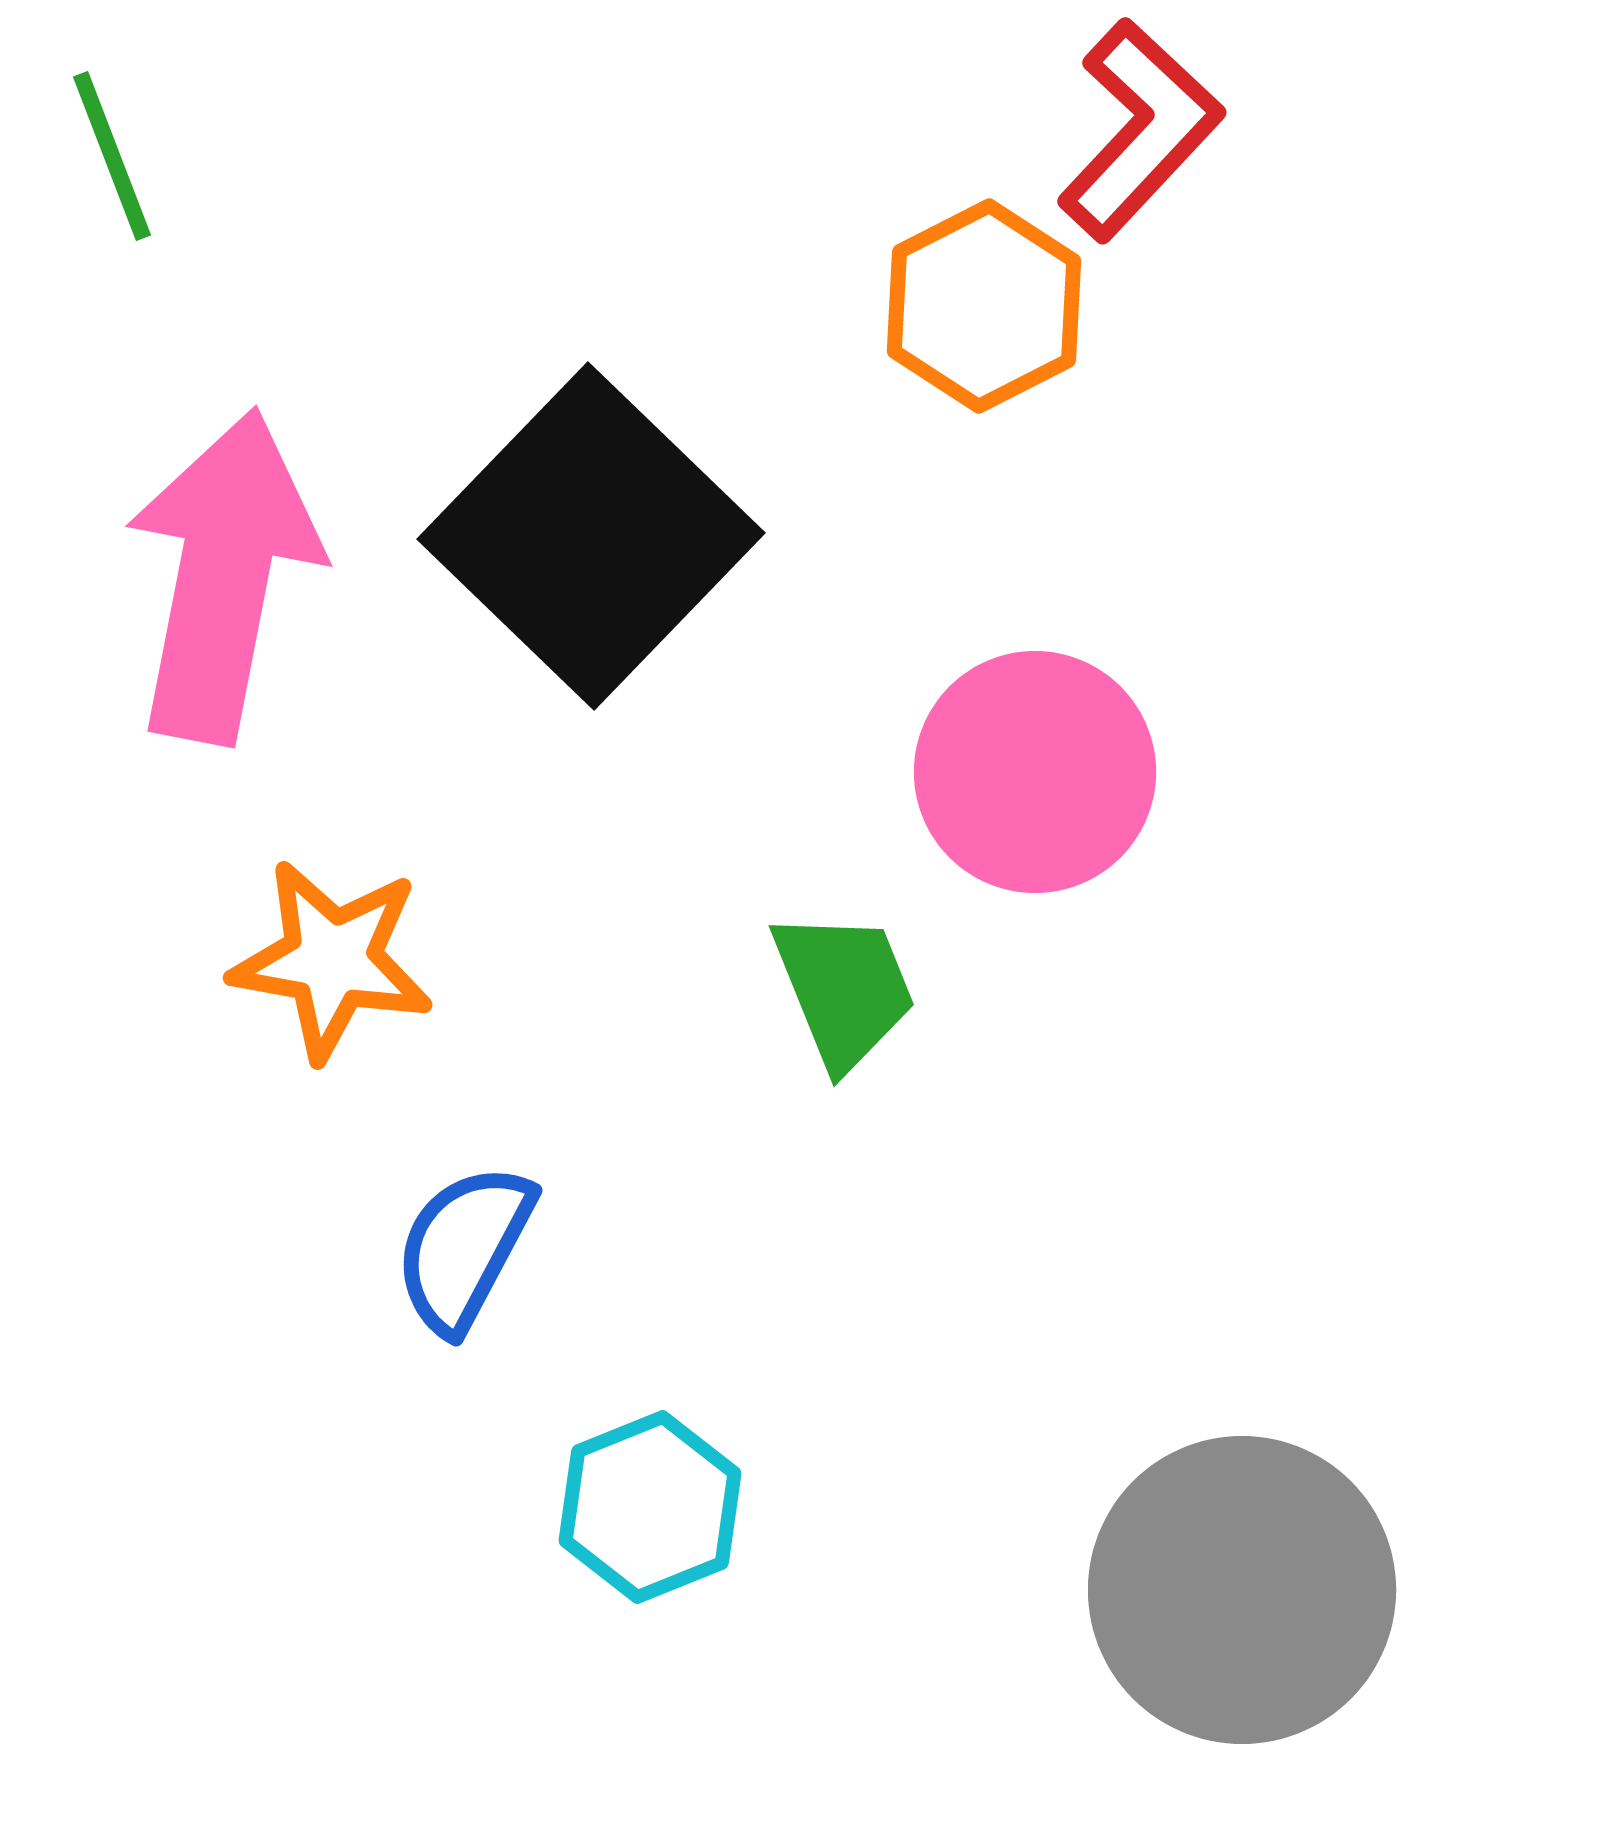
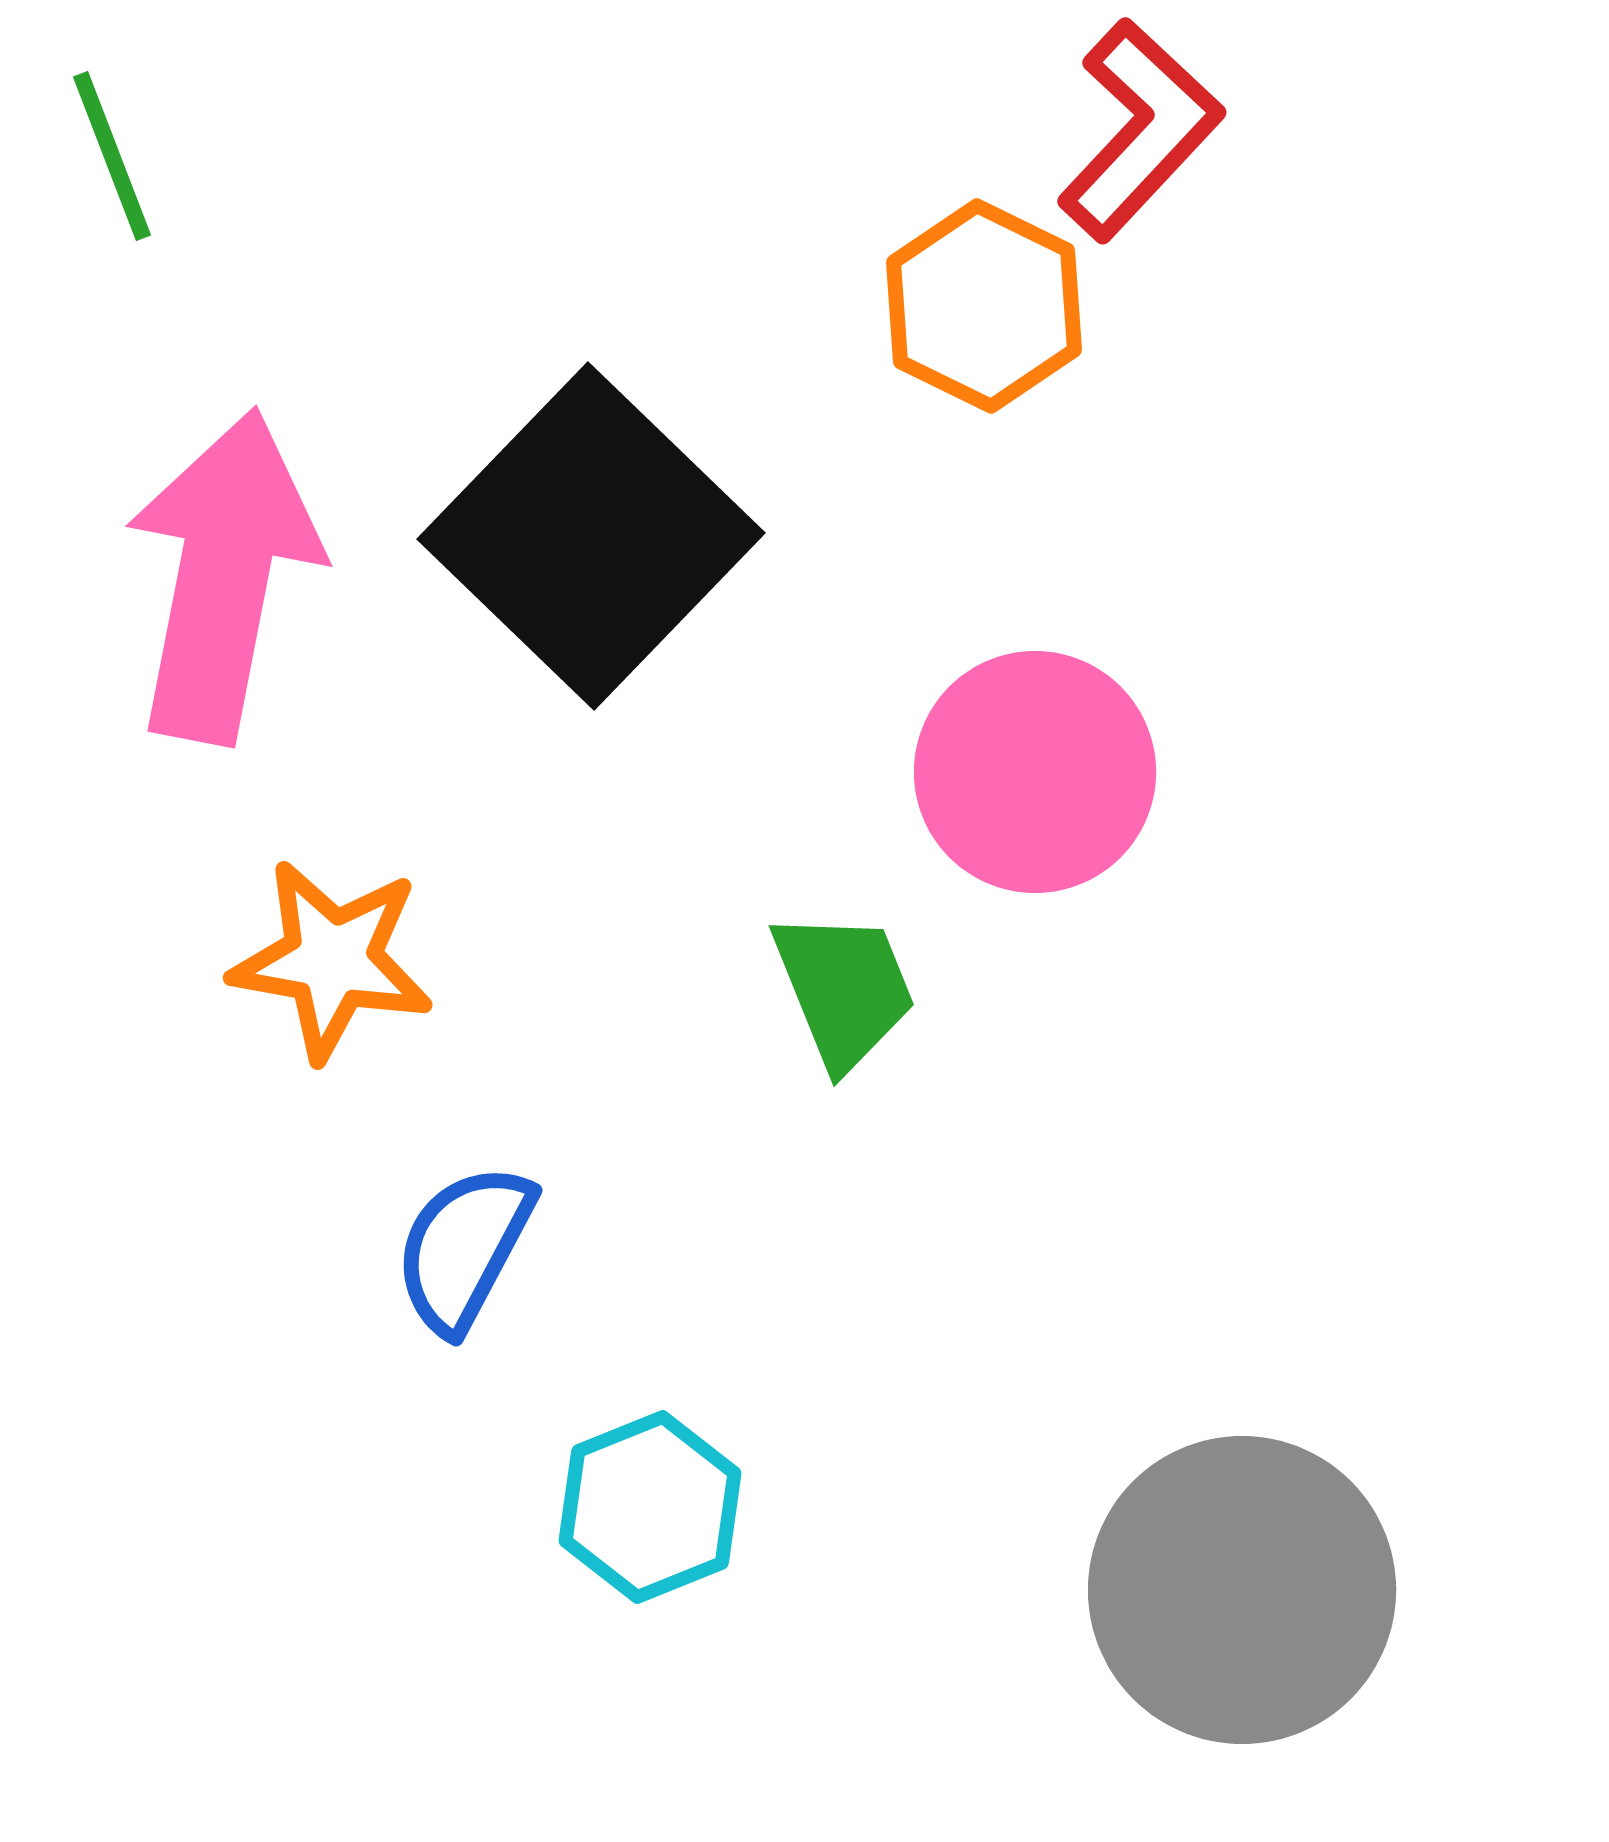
orange hexagon: rotated 7 degrees counterclockwise
